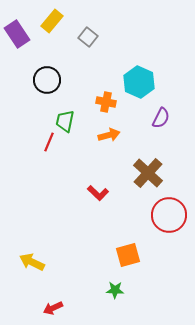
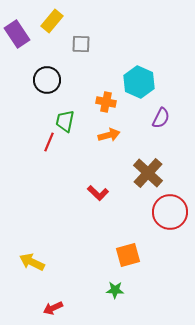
gray square: moved 7 px left, 7 px down; rotated 36 degrees counterclockwise
red circle: moved 1 px right, 3 px up
